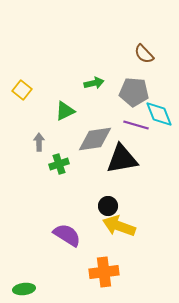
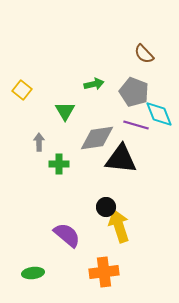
green arrow: moved 1 px down
gray pentagon: rotated 16 degrees clockwise
green triangle: rotated 35 degrees counterclockwise
gray diamond: moved 2 px right, 1 px up
black triangle: moved 1 px left; rotated 16 degrees clockwise
green cross: rotated 18 degrees clockwise
black circle: moved 2 px left, 1 px down
yellow arrow: rotated 52 degrees clockwise
purple semicircle: rotated 8 degrees clockwise
green ellipse: moved 9 px right, 16 px up
